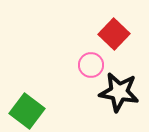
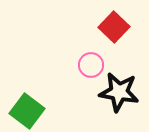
red square: moved 7 px up
